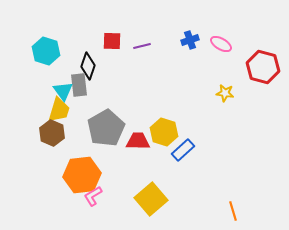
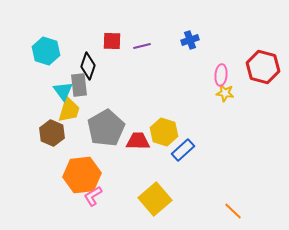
pink ellipse: moved 31 px down; rotated 65 degrees clockwise
yellow trapezoid: moved 10 px right
yellow square: moved 4 px right
orange line: rotated 30 degrees counterclockwise
